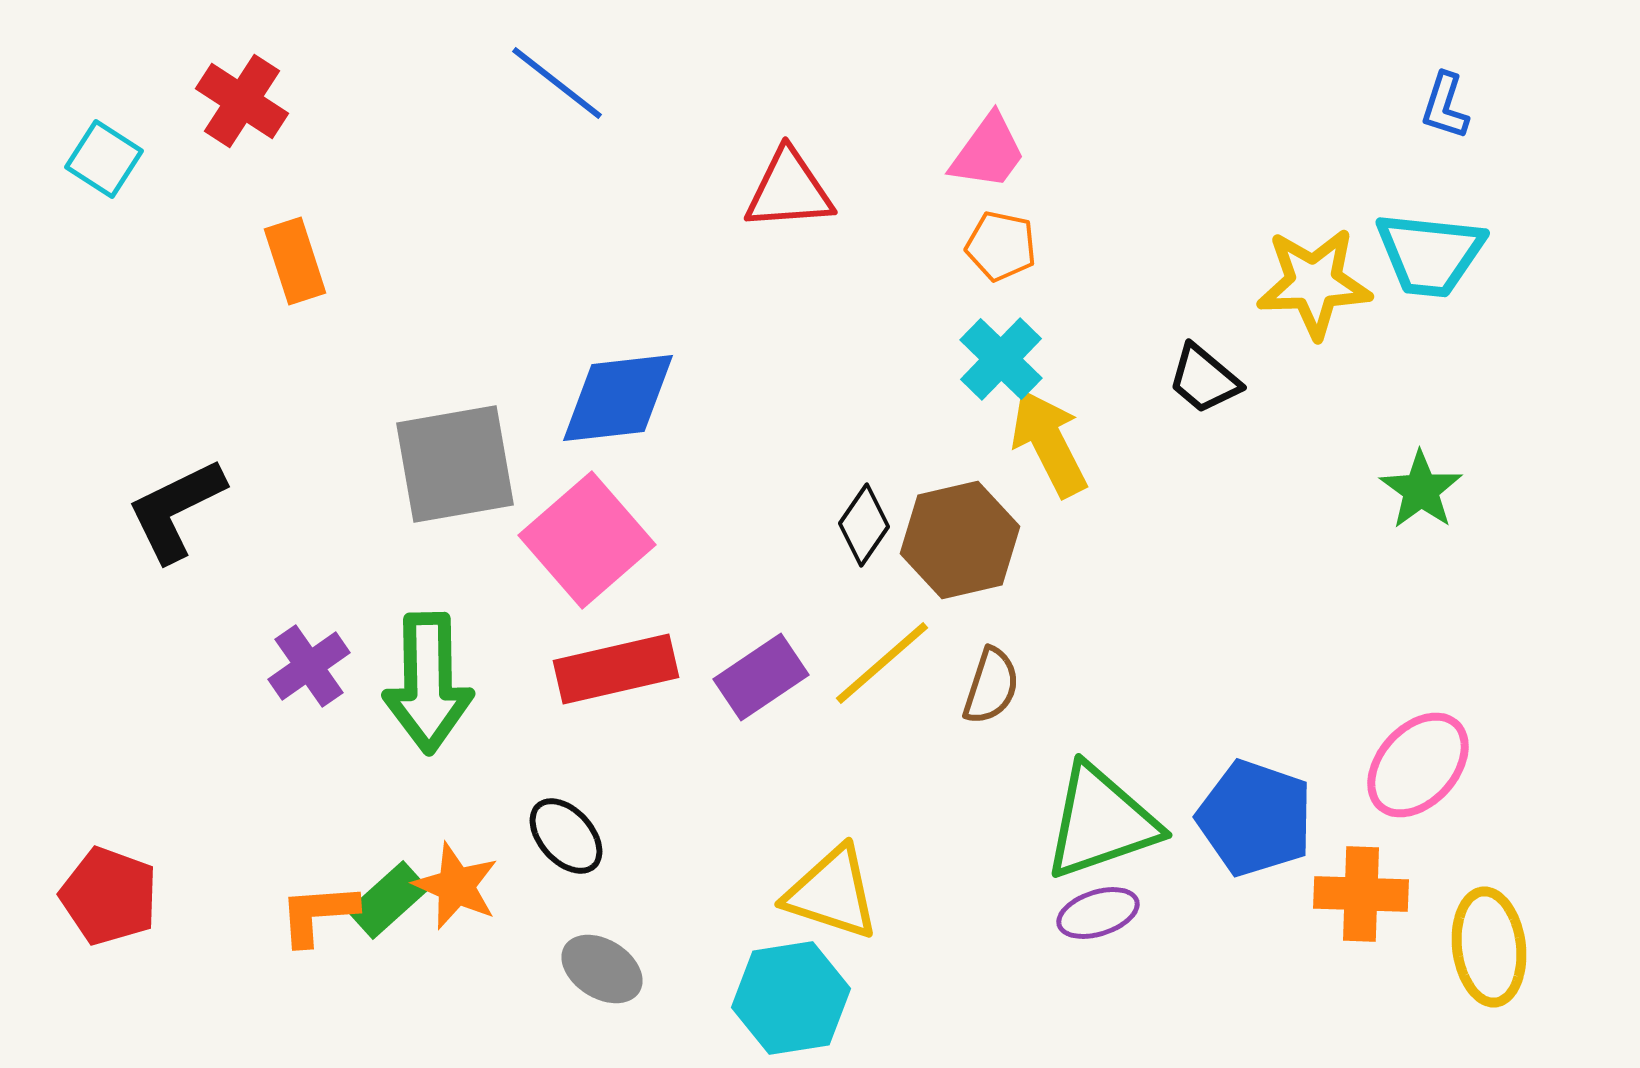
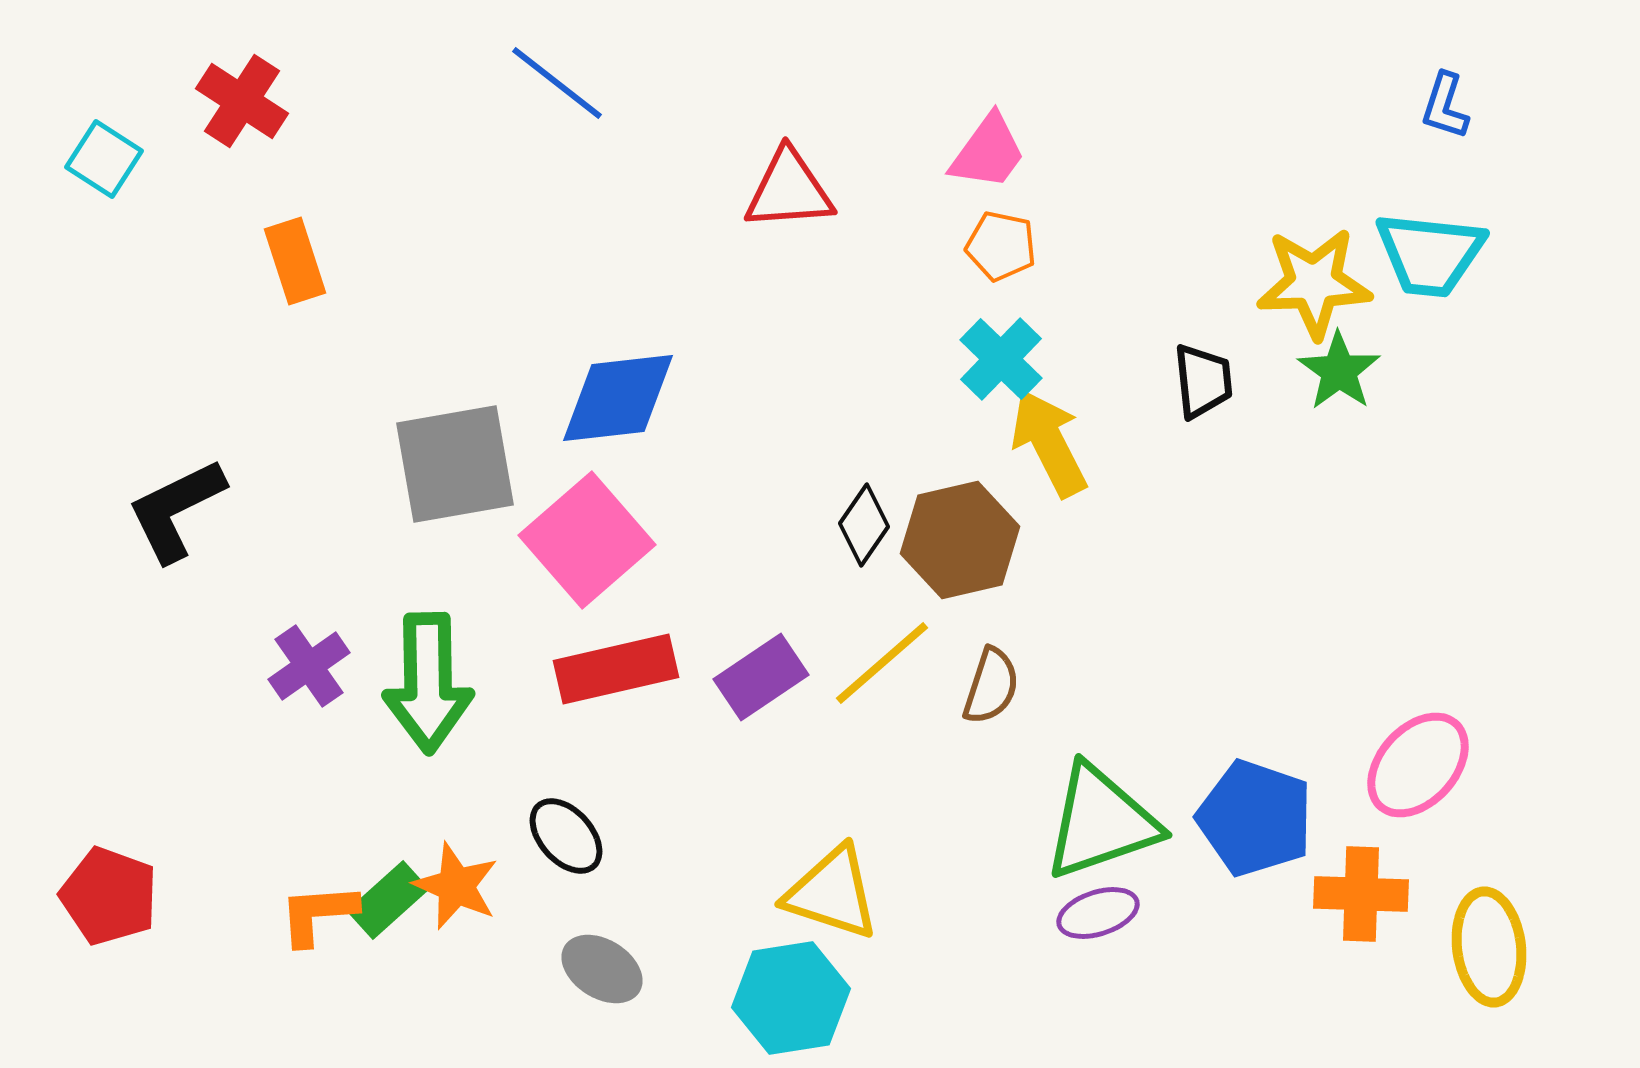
black trapezoid: moved 1 px left, 2 px down; rotated 136 degrees counterclockwise
green star: moved 82 px left, 119 px up
